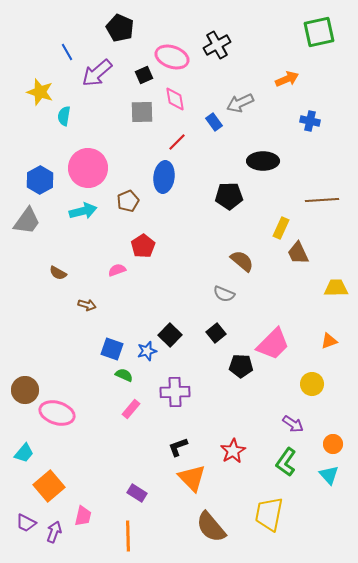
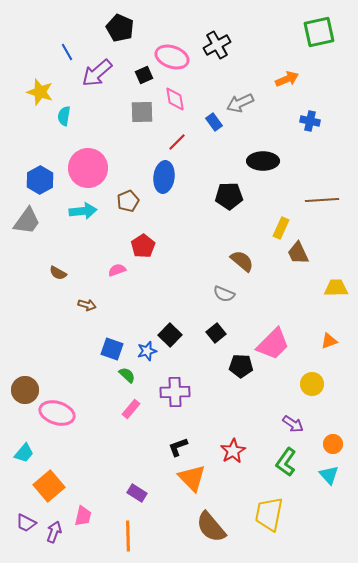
cyan arrow at (83, 211): rotated 8 degrees clockwise
green semicircle at (124, 375): moved 3 px right; rotated 18 degrees clockwise
